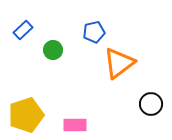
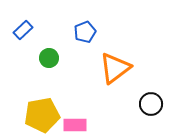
blue pentagon: moved 9 px left; rotated 10 degrees counterclockwise
green circle: moved 4 px left, 8 px down
orange triangle: moved 4 px left, 5 px down
yellow pentagon: moved 16 px right; rotated 8 degrees clockwise
